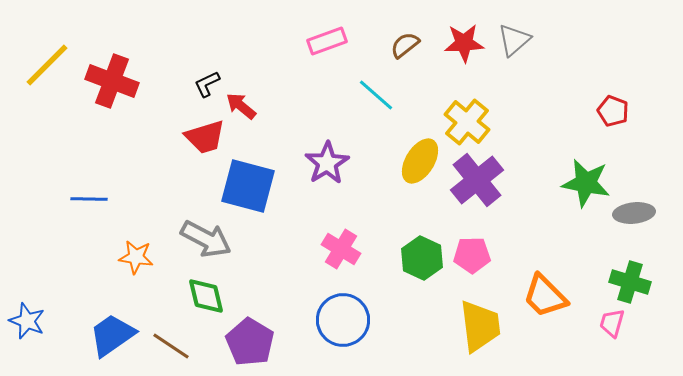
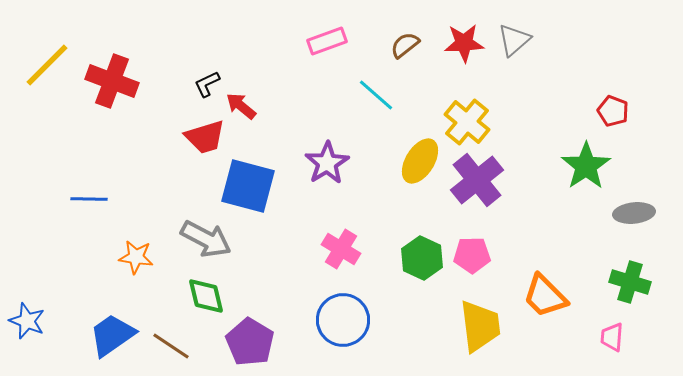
green star: moved 17 px up; rotated 27 degrees clockwise
pink trapezoid: moved 14 px down; rotated 12 degrees counterclockwise
